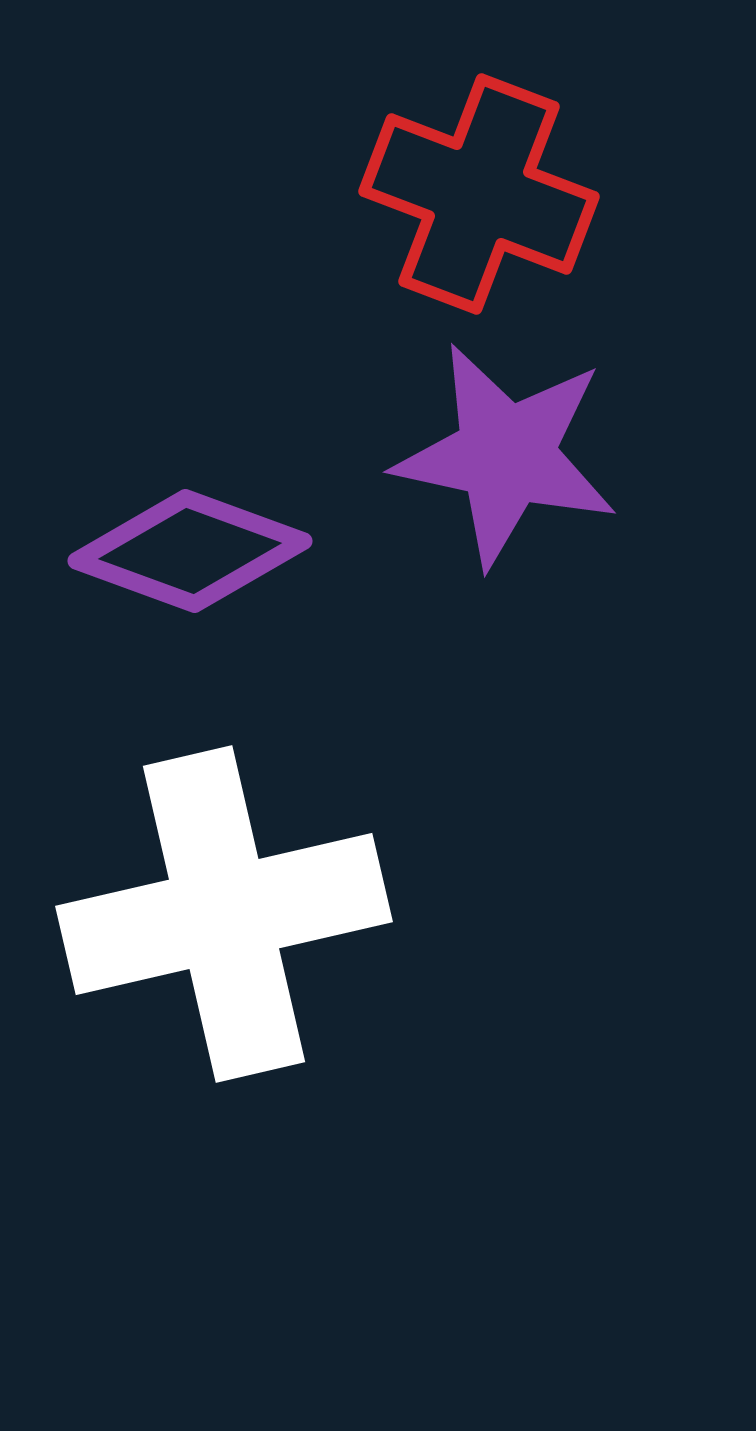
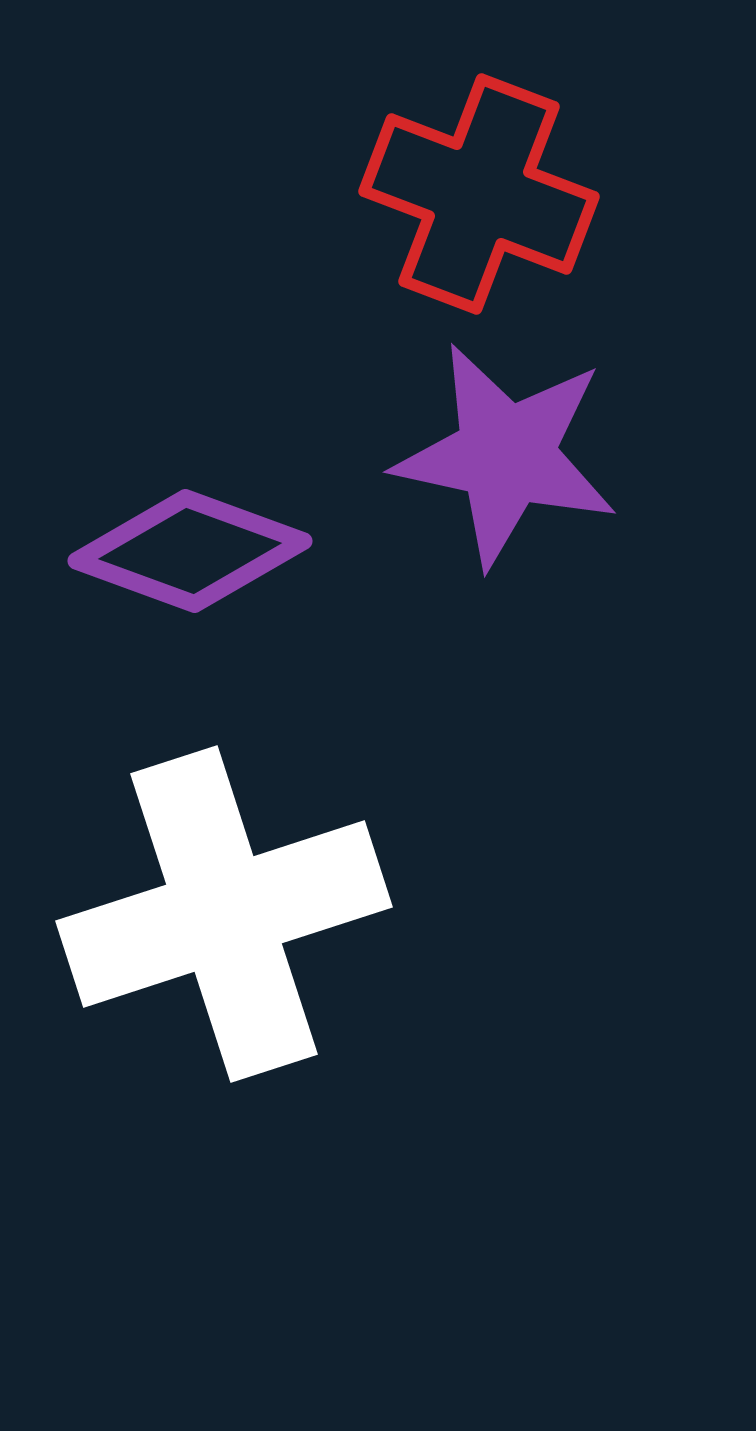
white cross: rotated 5 degrees counterclockwise
